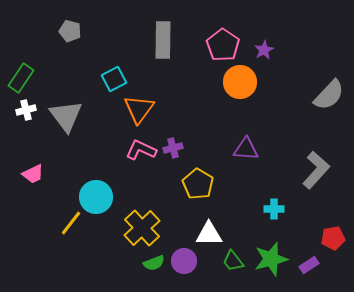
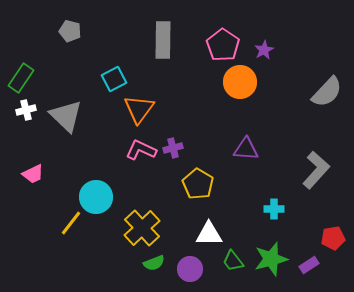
gray semicircle: moved 2 px left, 3 px up
gray triangle: rotated 9 degrees counterclockwise
purple circle: moved 6 px right, 8 px down
